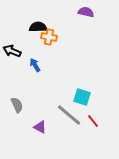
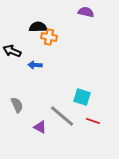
blue arrow: rotated 56 degrees counterclockwise
gray line: moved 7 px left, 1 px down
red line: rotated 32 degrees counterclockwise
